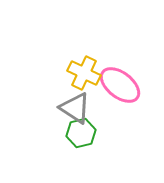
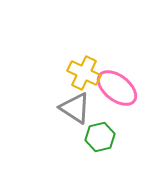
pink ellipse: moved 3 px left, 3 px down
green hexagon: moved 19 px right, 4 px down
